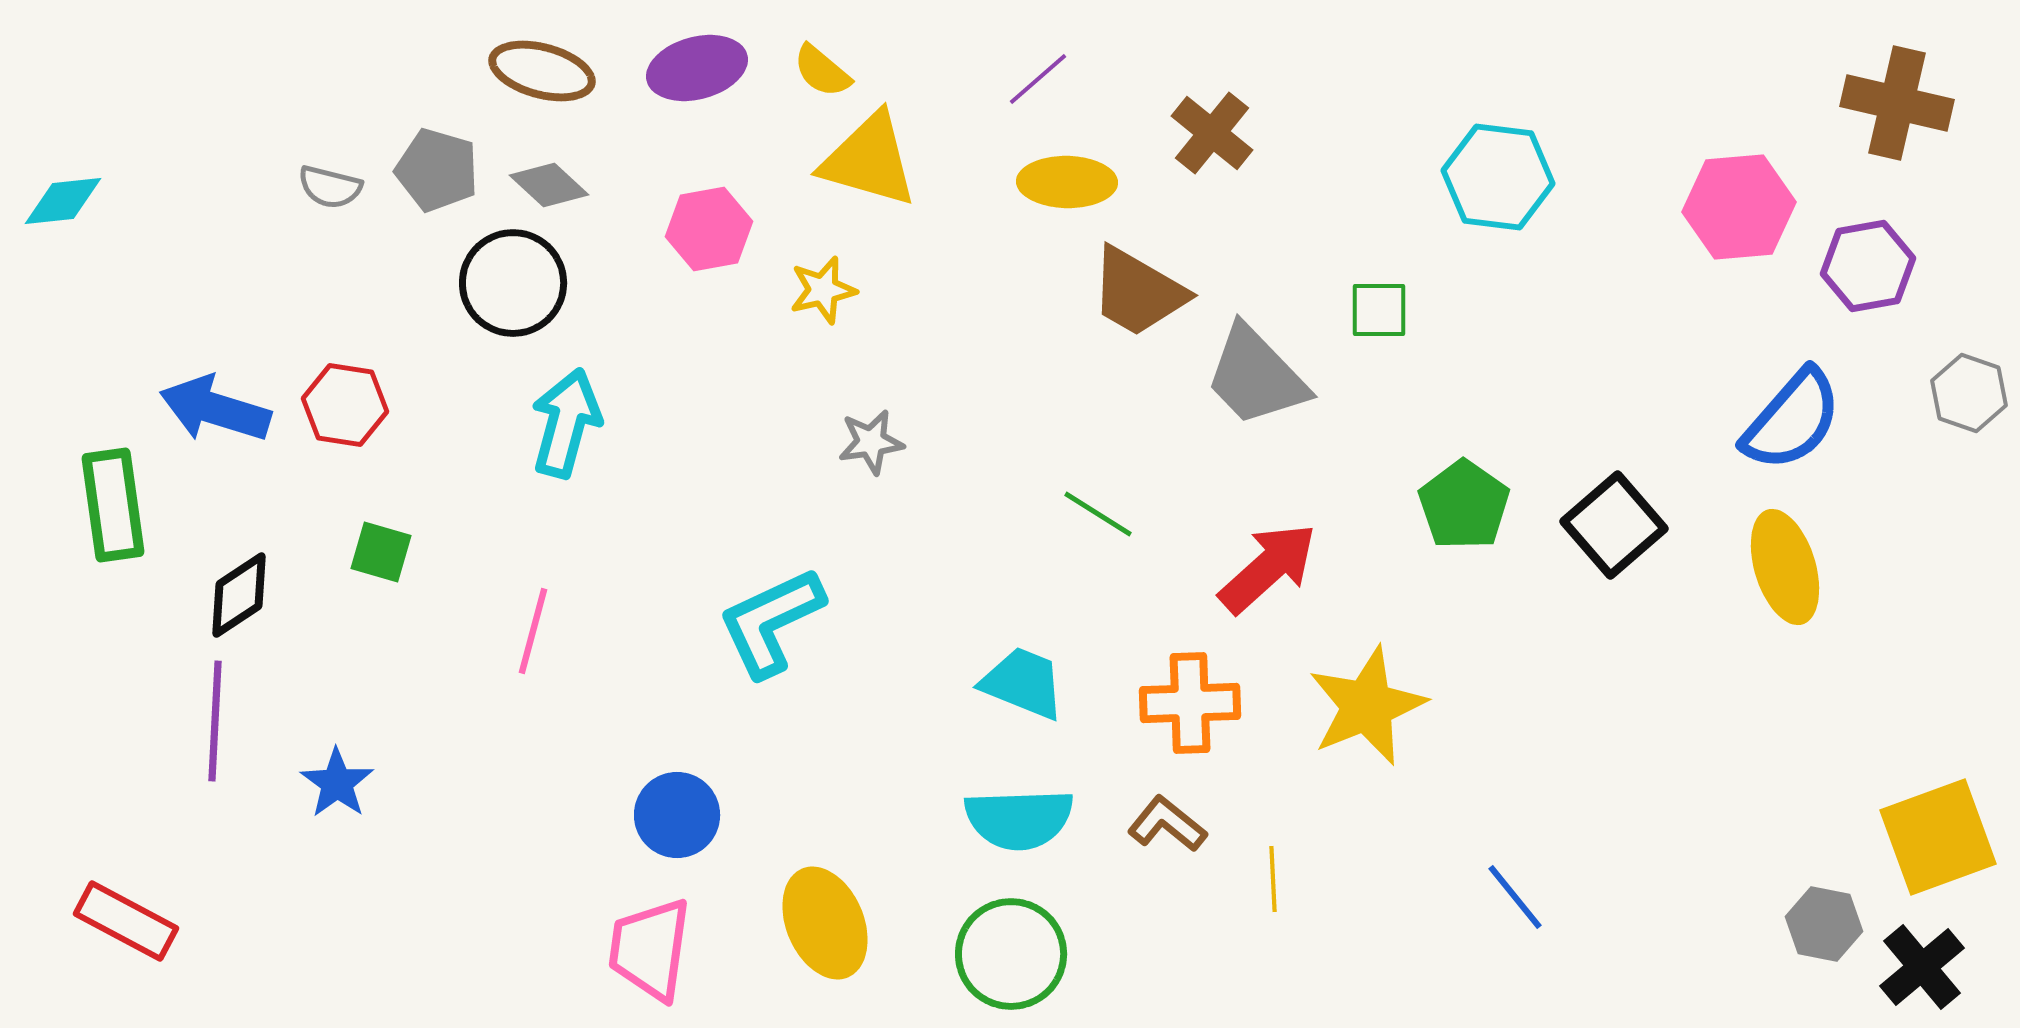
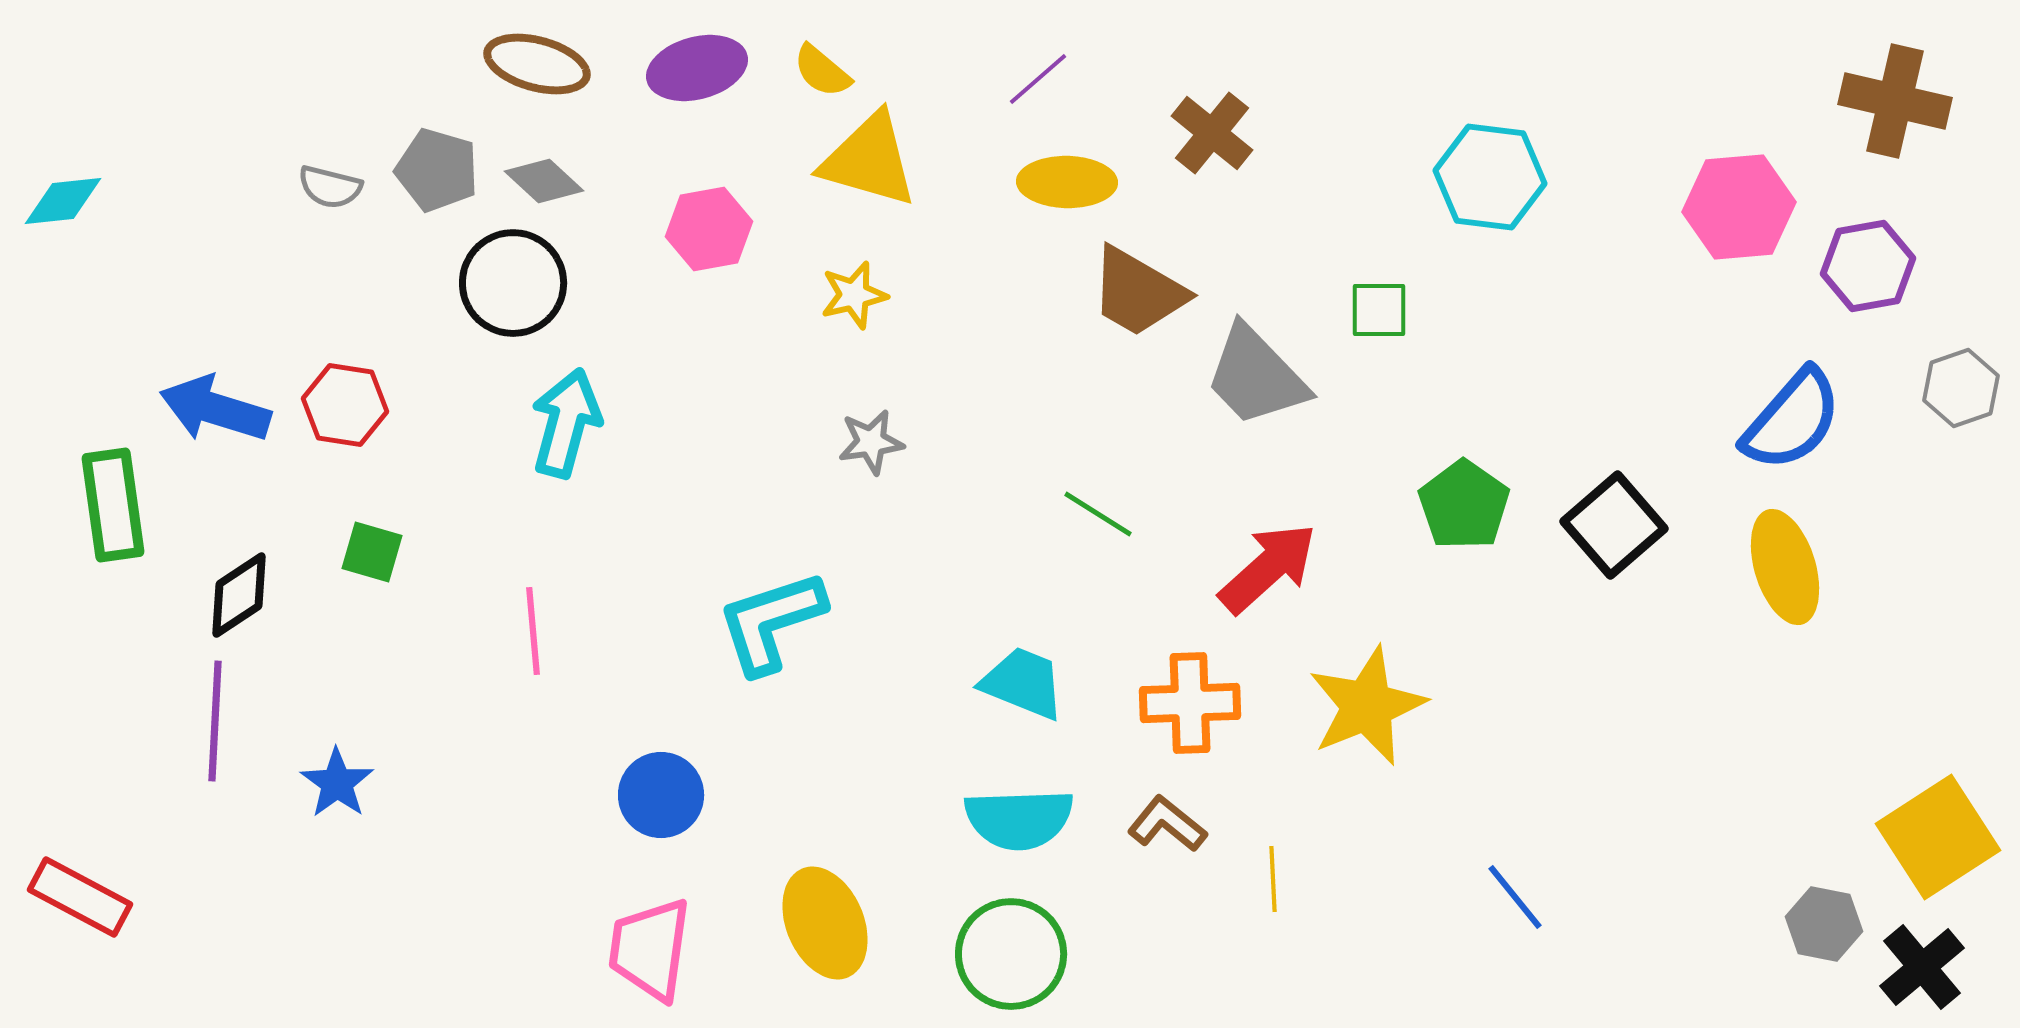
brown ellipse at (542, 71): moved 5 px left, 7 px up
brown cross at (1897, 103): moved 2 px left, 2 px up
cyan hexagon at (1498, 177): moved 8 px left
gray diamond at (549, 185): moved 5 px left, 4 px up
yellow star at (823, 290): moved 31 px right, 5 px down
gray hexagon at (1969, 393): moved 8 px left, 5 px up; rotated 22 degrees clockwise
green square at (381, 552): moved 9 px left
cyan L-shape at (771, 622): rotated 7 degrees clockwise
pink line at (533, 631): rotated 20 degrees counterclockwise
blue circle at (677, 815): moved 16 px left, 20 px up
yellow square at (1938, 837): rotated 13 degrees counterclockwise
red rectangle at (126, 921): moved 46 px left, 24 px up
